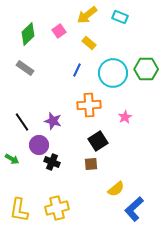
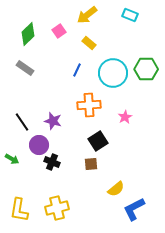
cyan rectangle: moved 10 px right, 2 px up
blue L-shape: rotated 15 degrees clockwise
